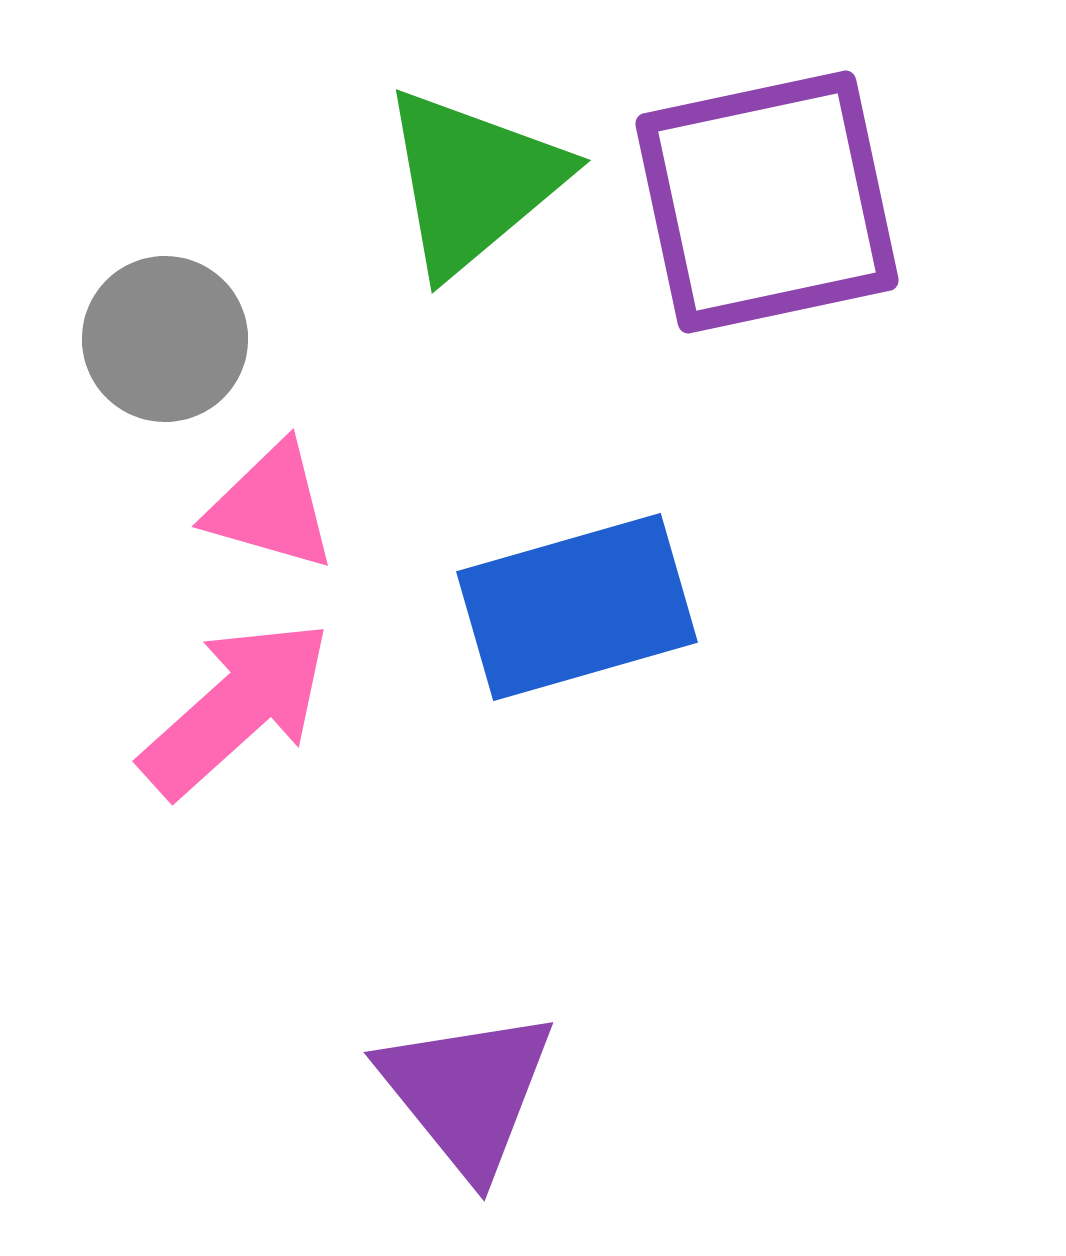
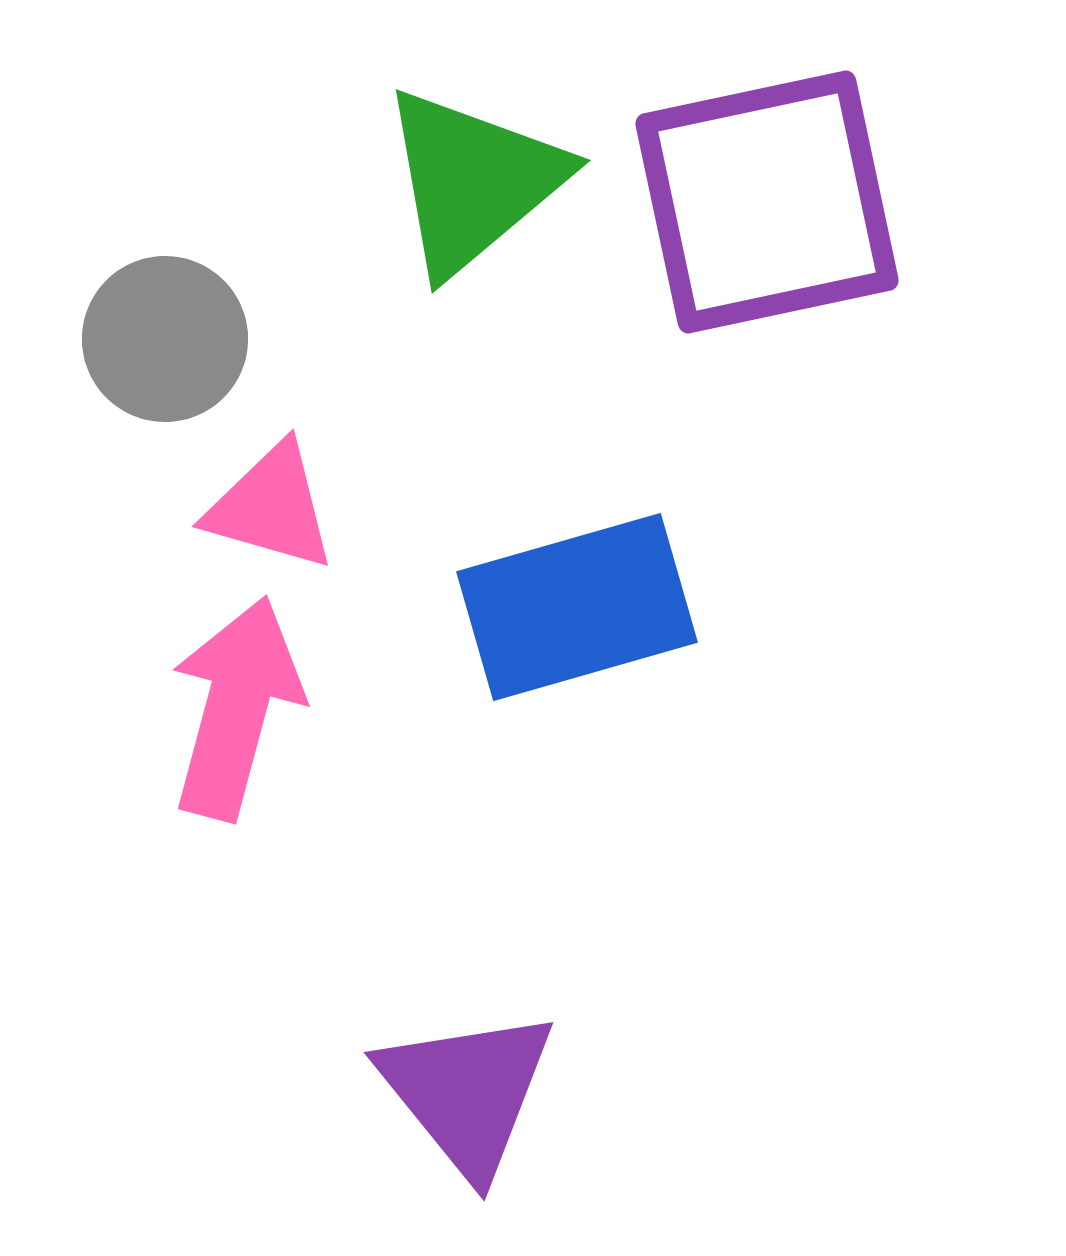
pink arrow: rotated 33 degrees counterclockwise
